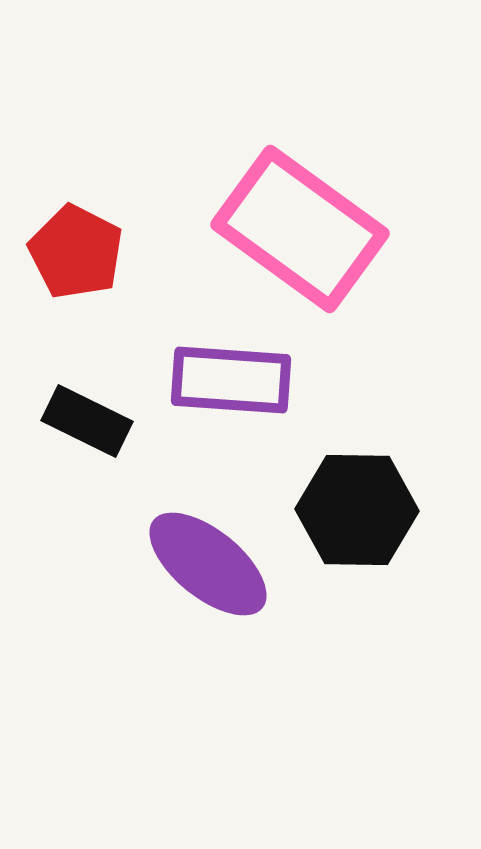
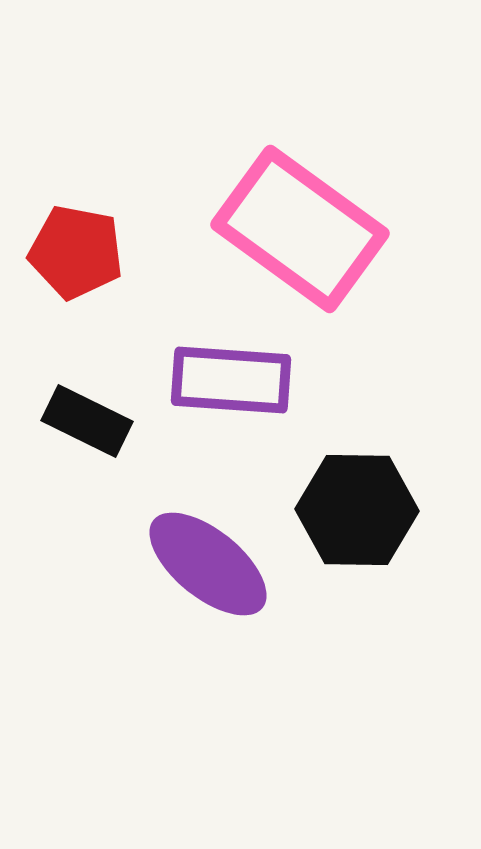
red pentagon: rotated 16 degrees counterclockwise
